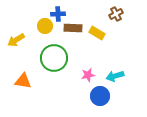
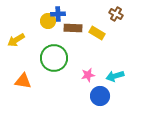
brown cross: rotated 32 degrees counterclockwise
yellow circle: moved 3 px right, 5 px up
